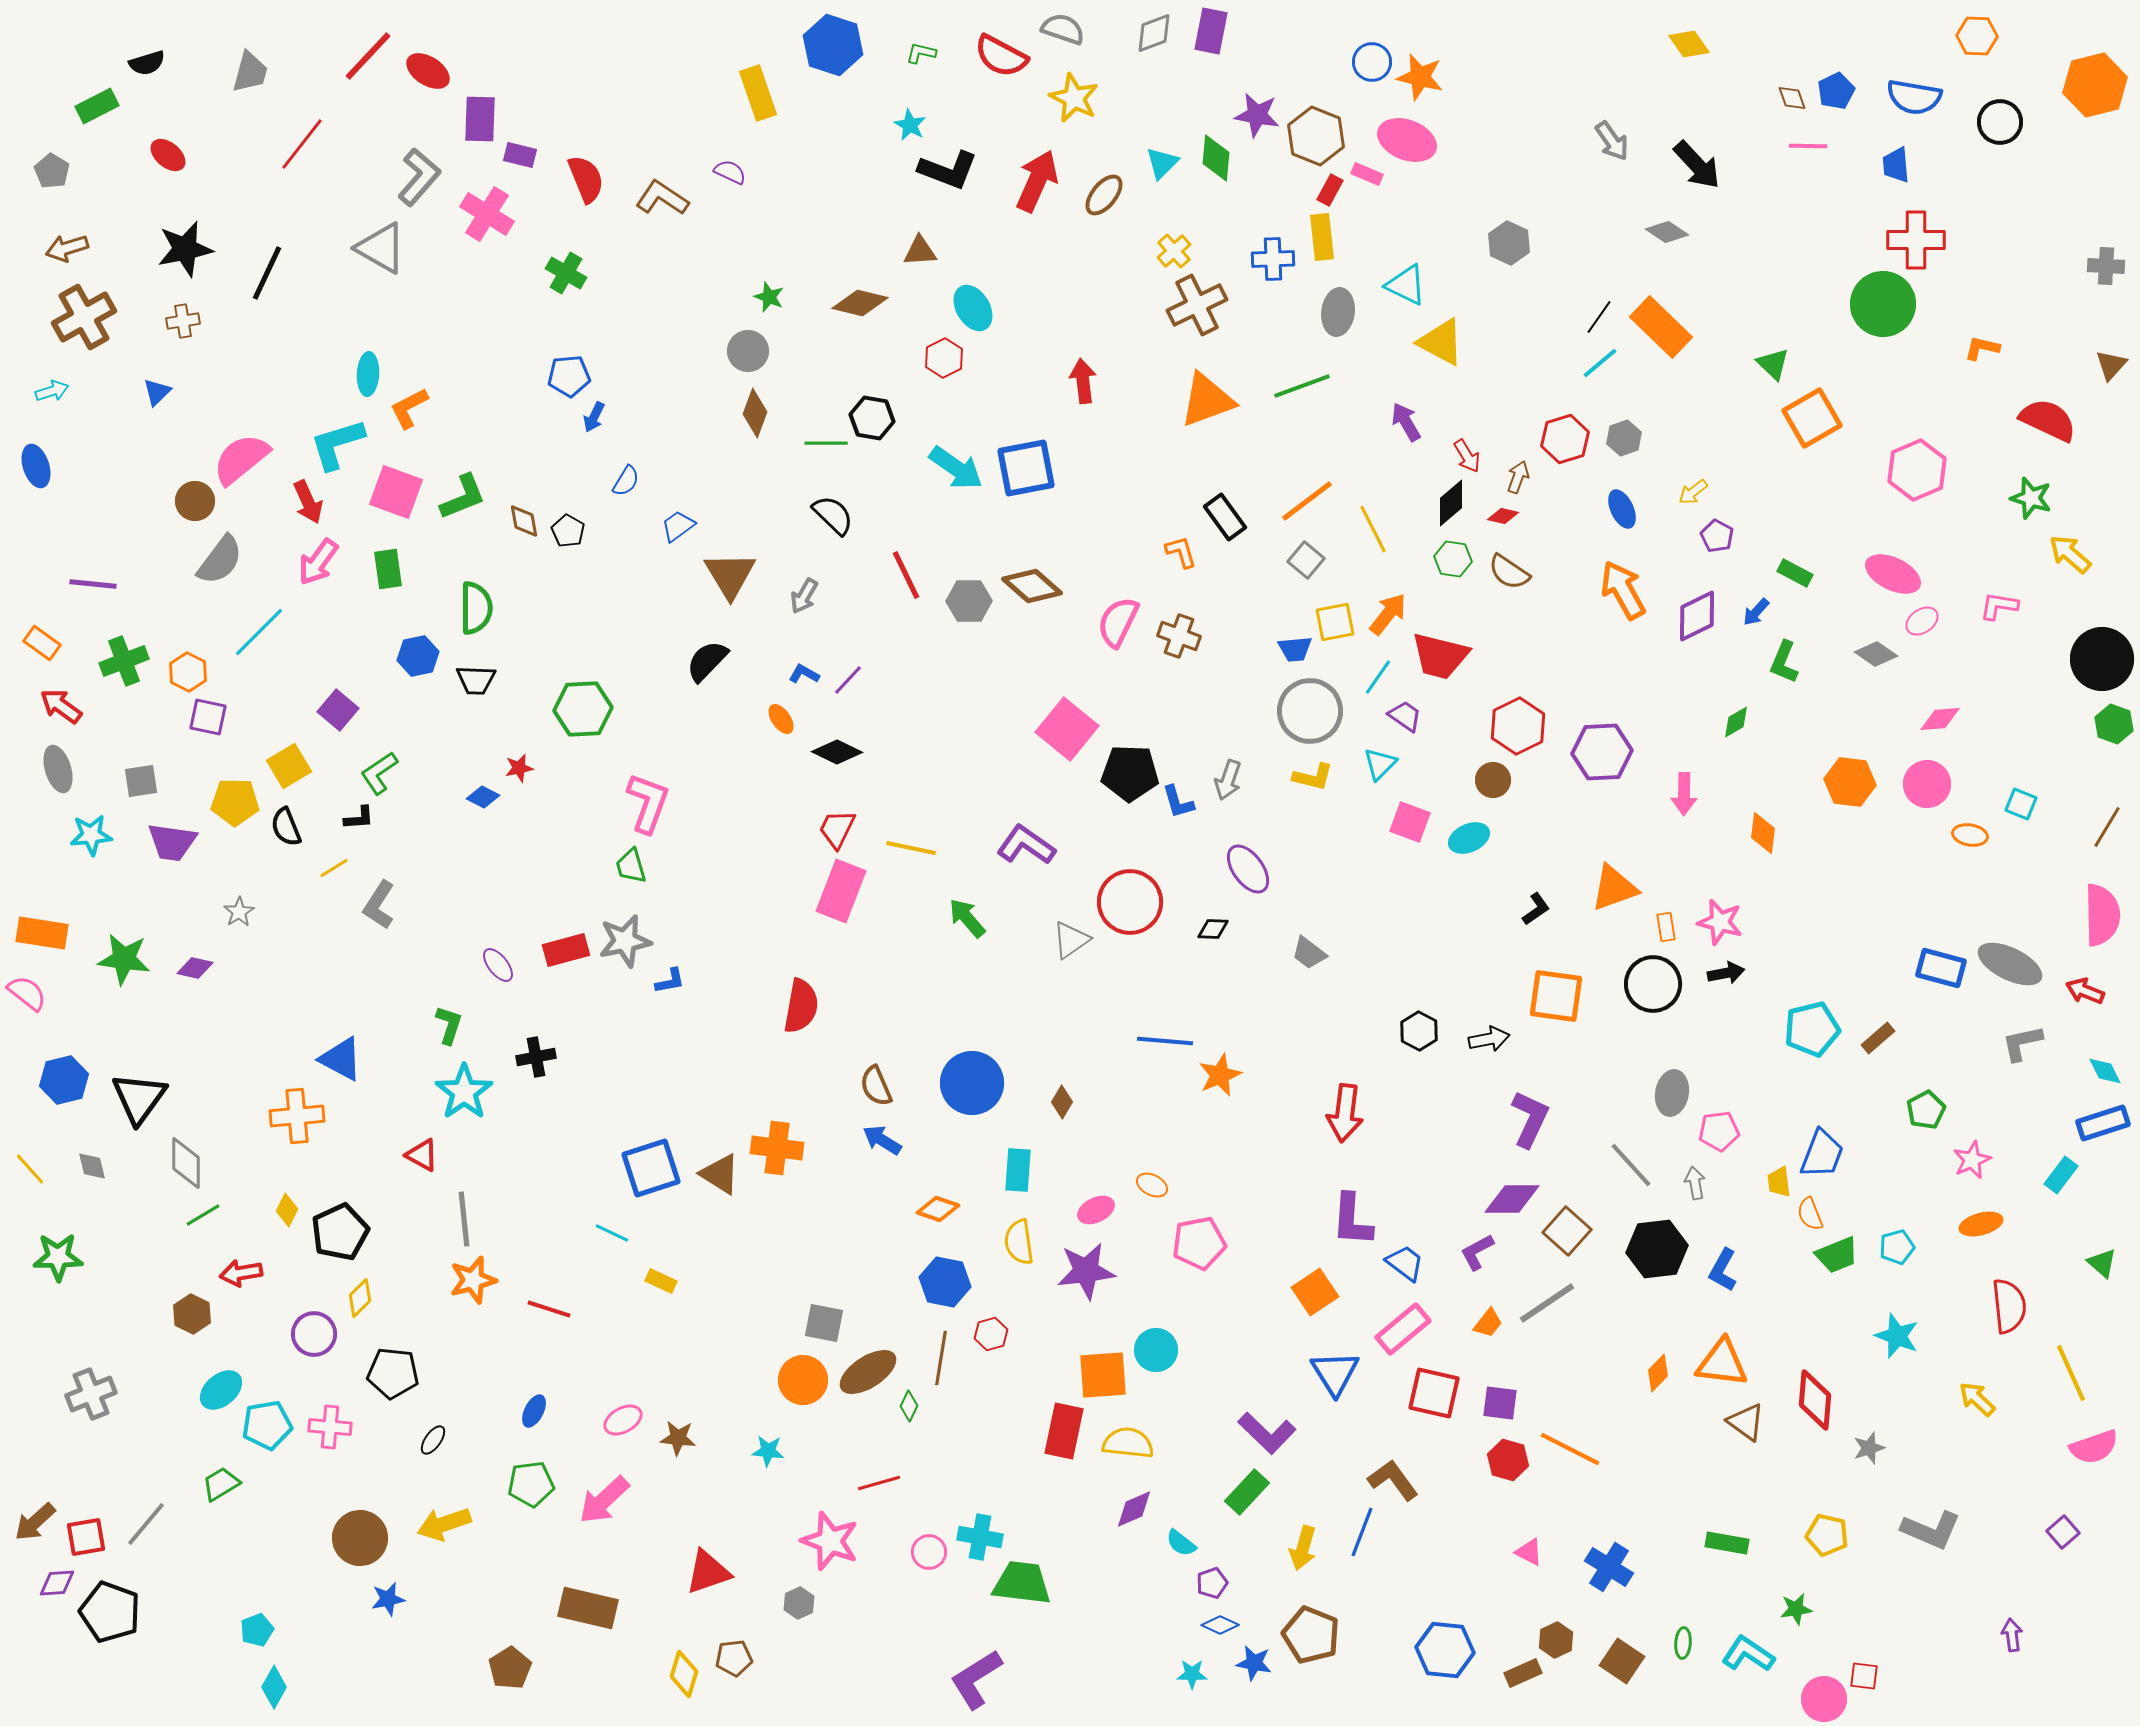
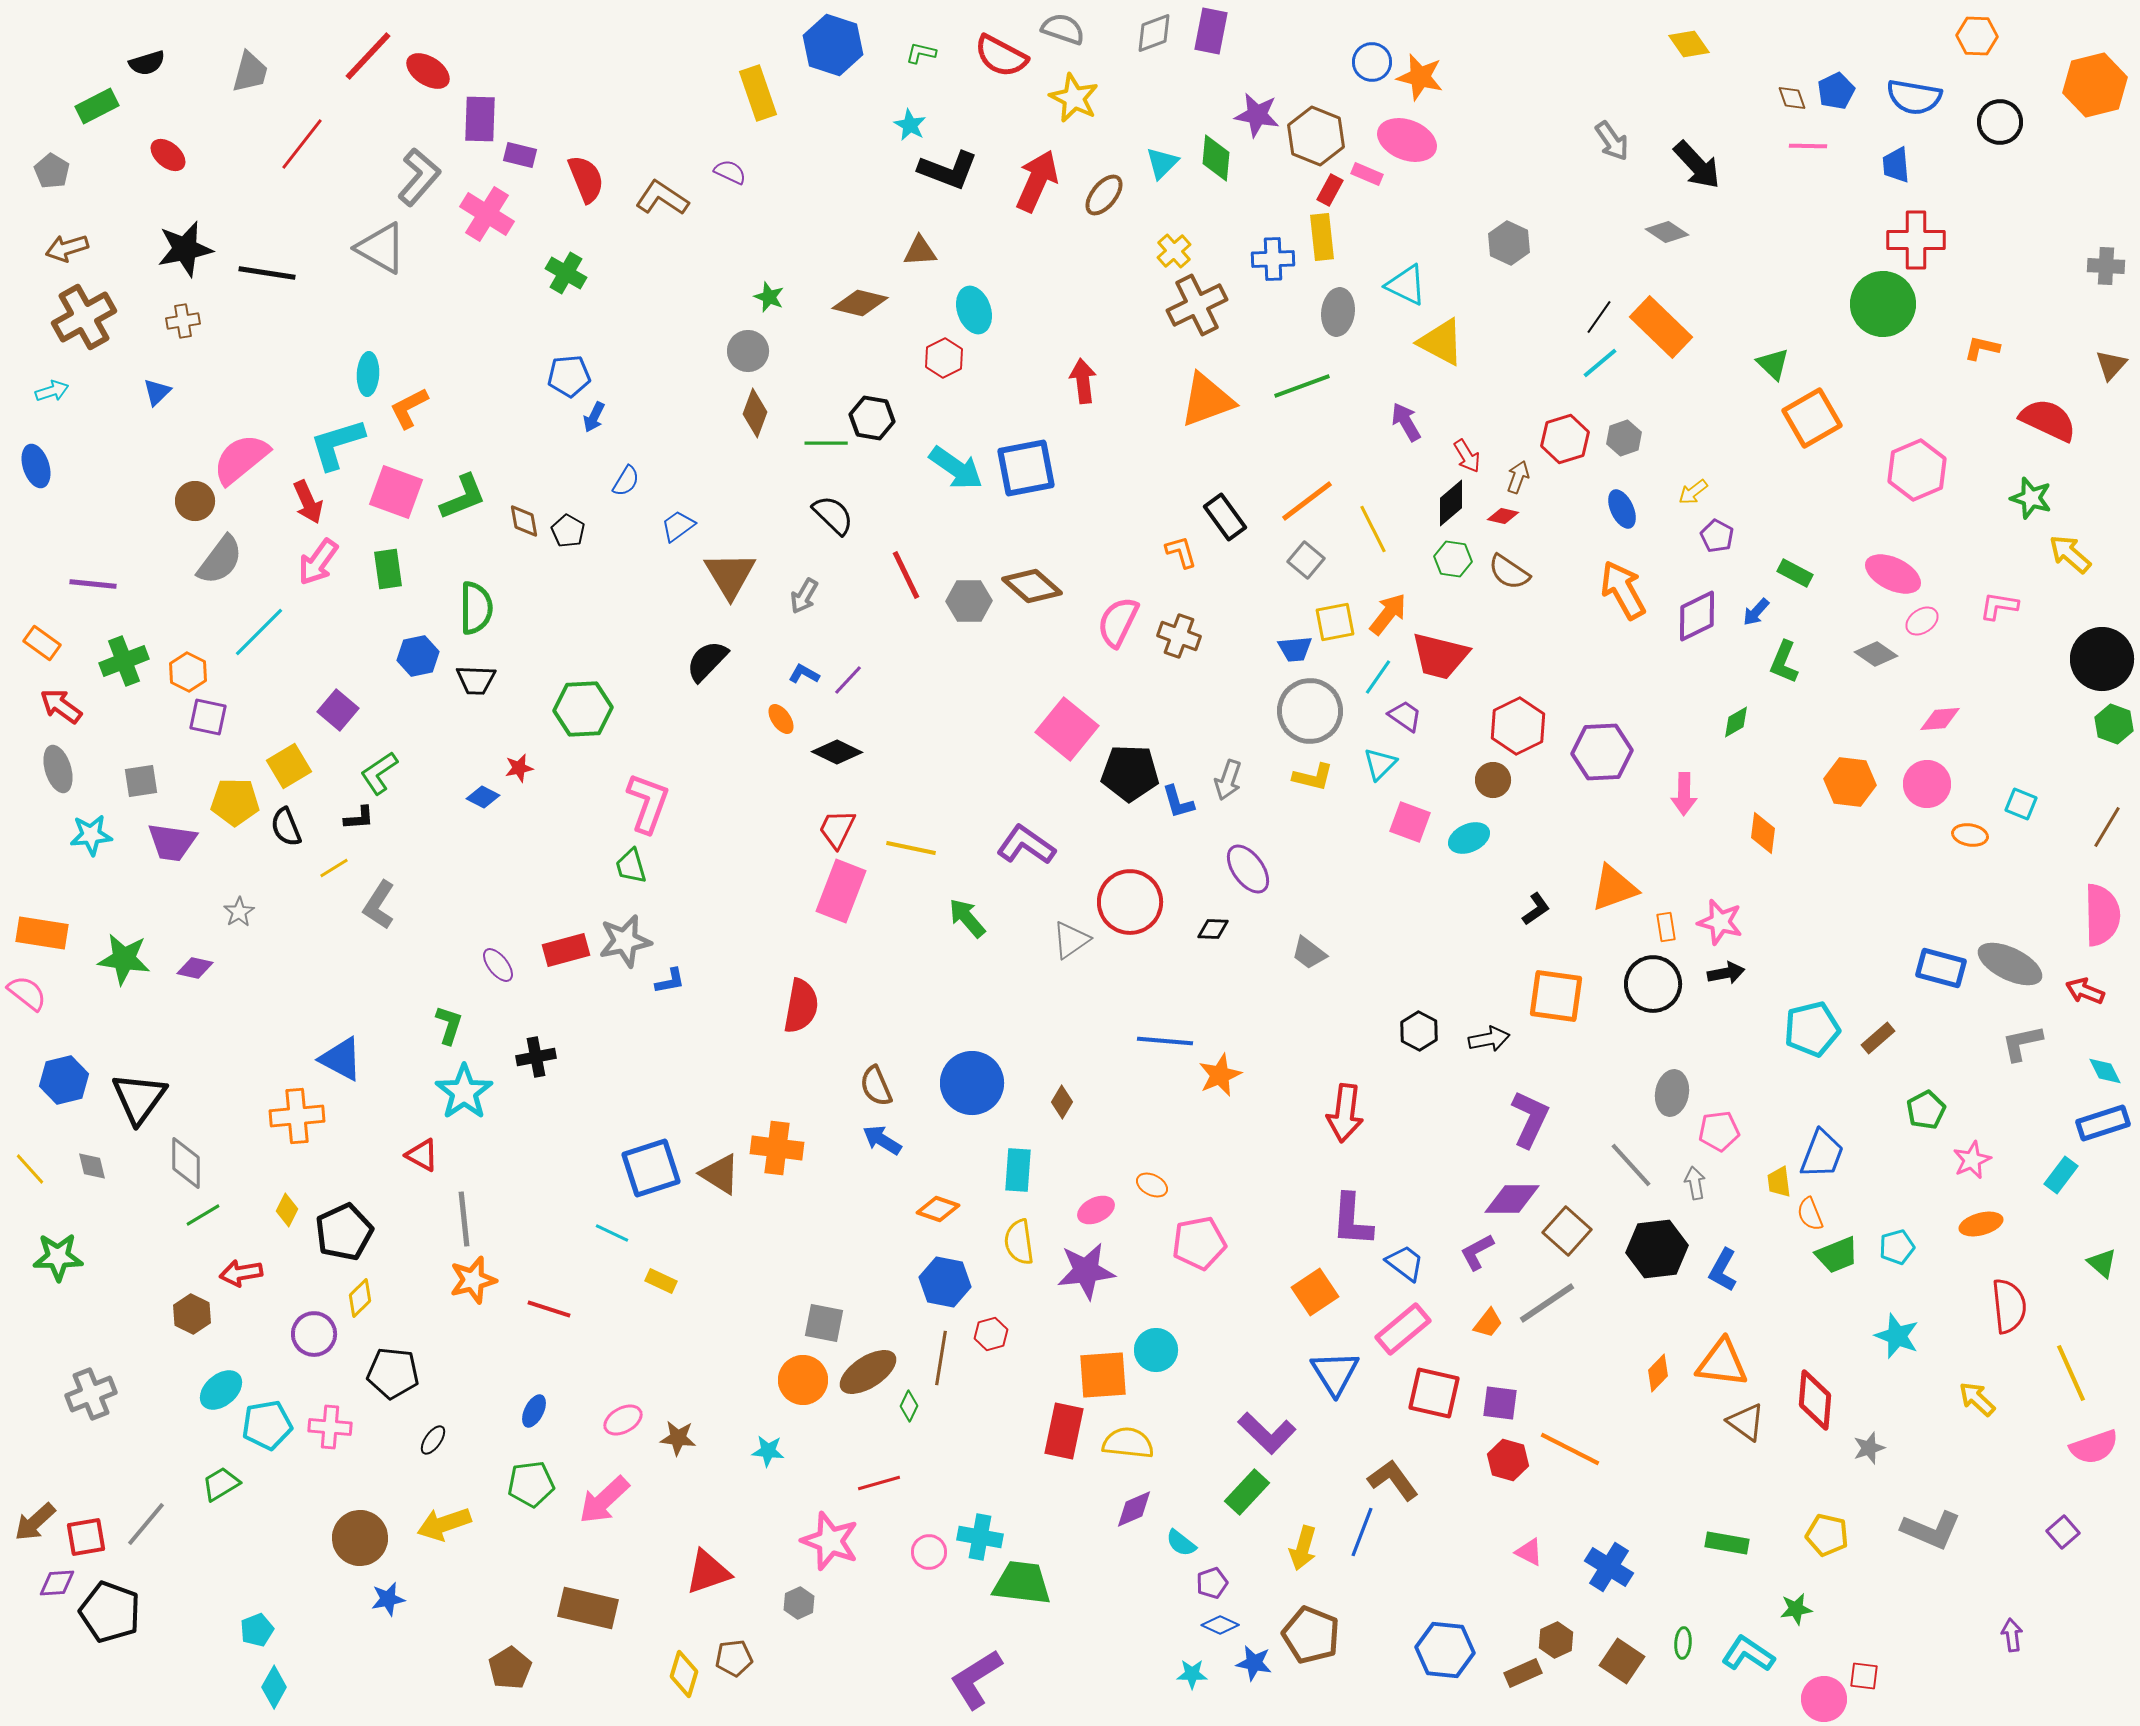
black line at (267, 273): rotated 74 degrees clockwise
cyan ellipse at (973, 308): moved 1 px right, 2 px down; rotated 12 degrees clockwise
black pentagon at (340, 1232): moved 4 px right
